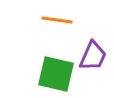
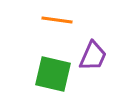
green square: moved 3 px left
